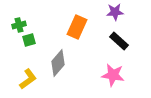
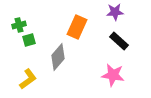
gray diamond: moved 6 px up
